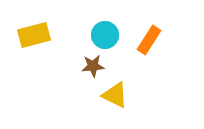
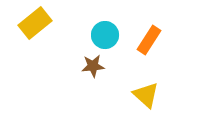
yellow rectangle: moved 1 px right, 12 px up; rotated 24 degrees counterclockwise
yellow triangle: moved 31 px right; rotated 16 degrees clockwise
